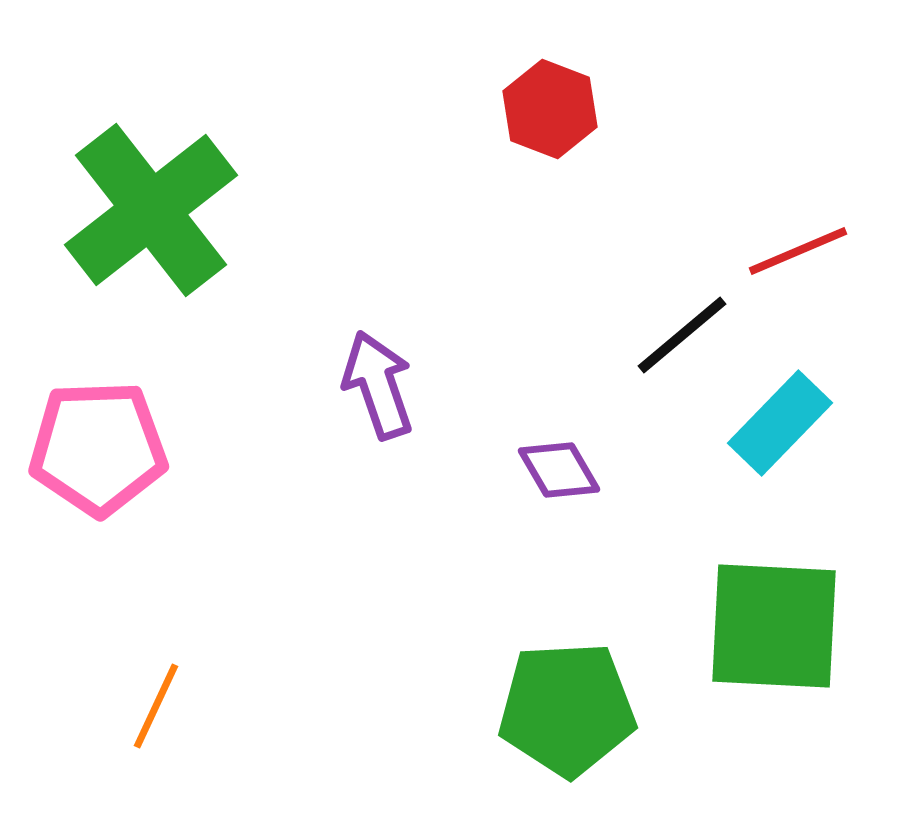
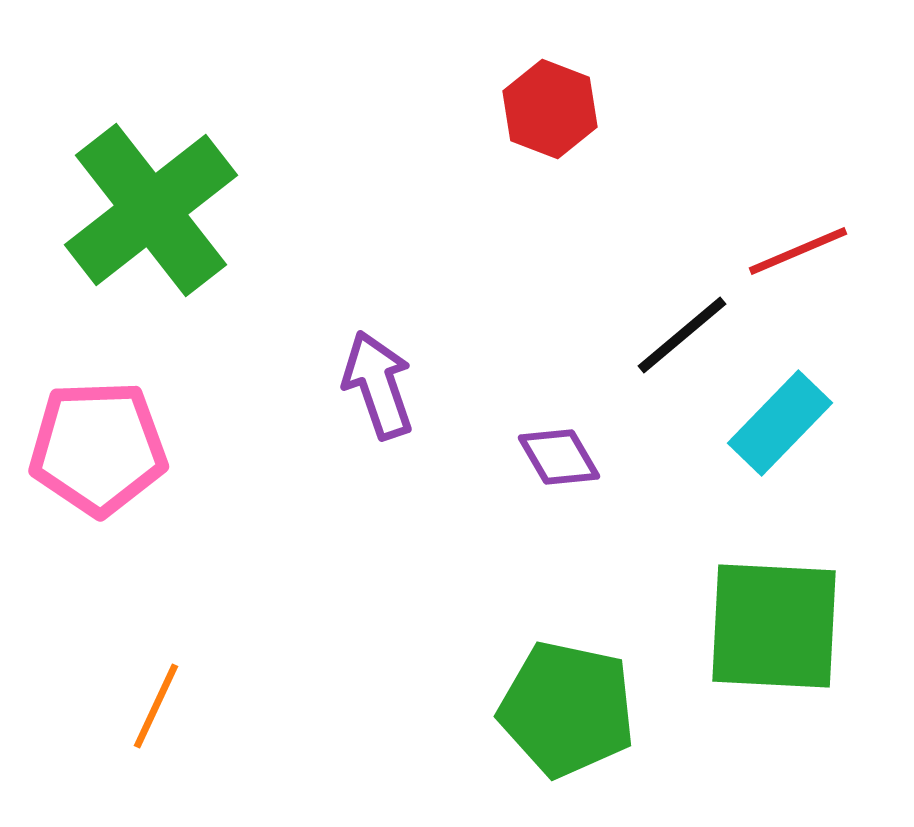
purple diamond: moved 13 px up
green pentagon: rotated 15 degrees clockwise
